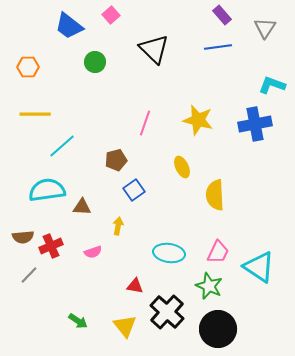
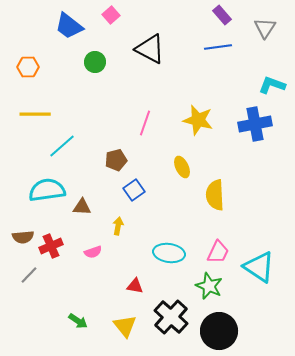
black triangle: moved 4 px left; rotated 16 degrees counterclockwise
black cross: moved 4 px right, 5 px down
black circle: moved 1 px right, 2 px down
